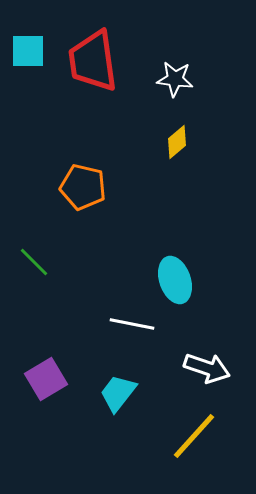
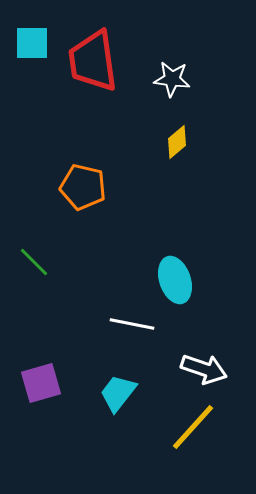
cyan square: moved 4 px right, 8 px up
white star: moved 3 px left
white arrow: moved 3 px left, 1 px down
purple square: moved 5 px left, 4 px down; rotated 15 degrees clockwise
yellow line: moved 1 px left, 9 px up
